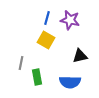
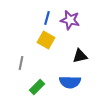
green rectangle: moved 10 px down; rotated 56 degrees clockwise
